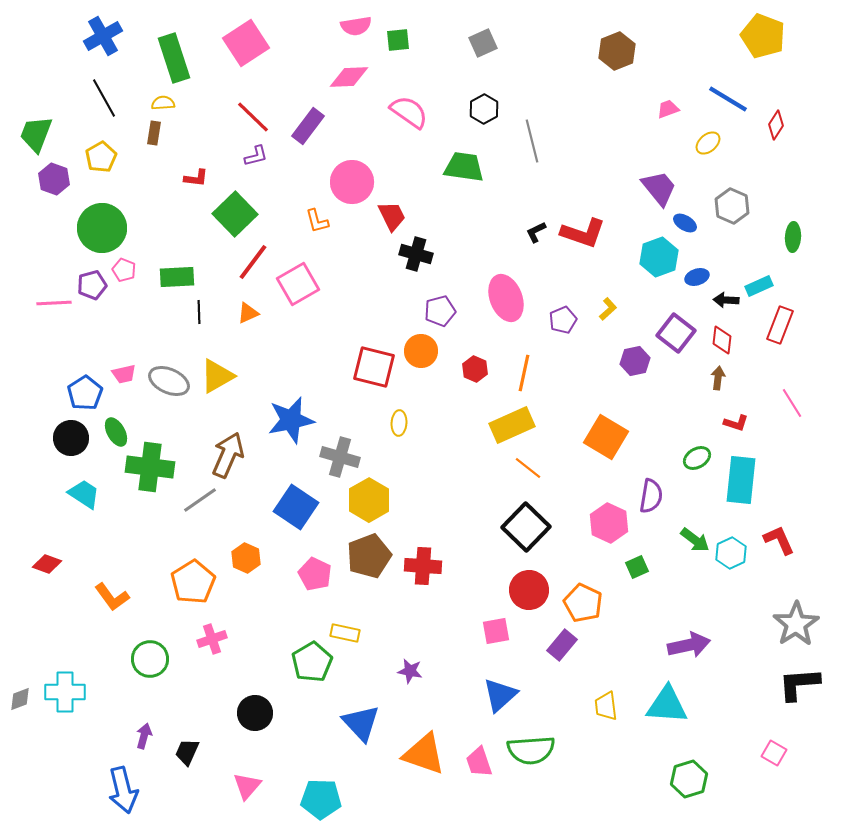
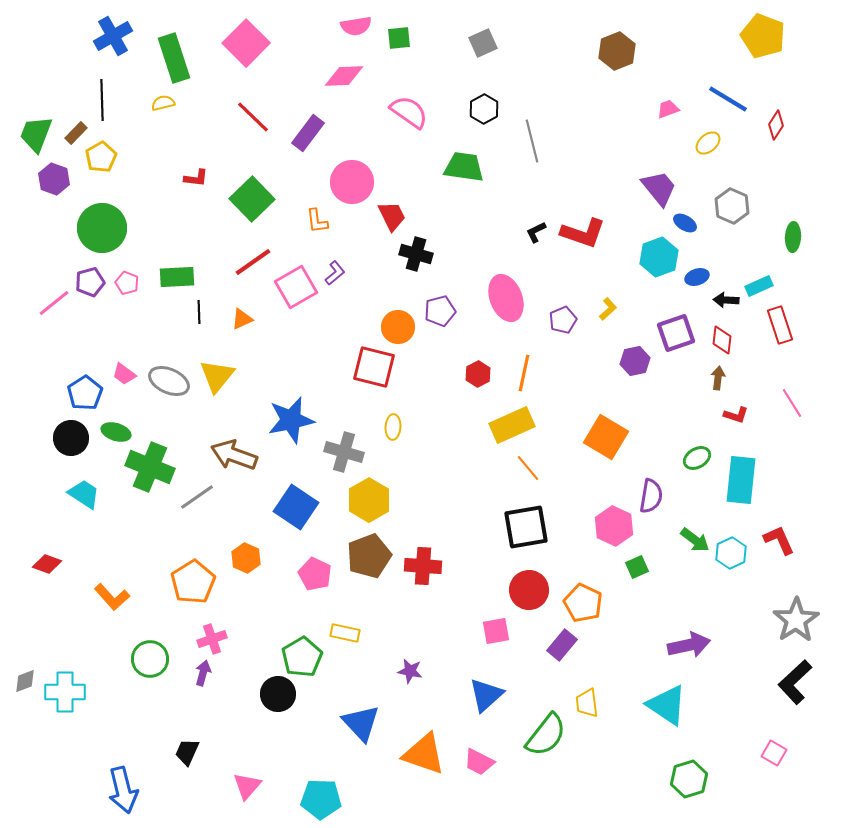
blue cross at (103, 36): moved 10 px right
green square at (398, 40): moved 1 px right, 2 px up
pink square at (246, 43): rotated 12 degrees counterclockwise
pink diamond at (349, 77): moved 5 px left, 1 px up
black line at (104, 98): moved 2 px left, 2 px down; rotated 27 degrees clockwise
yellow semicircle at (163, 103): rotated 10 degrees counterclockwise
purple rectangle at (308, 126): moved 7 px down
brown rectangle at (154, 133): moved 78 px left; rotated 35 degrees clockwise
purple L-shape at (256, 156): moved 79 px right, 117 px down; rotated 25 degrees counterclockwise
green square at (235, 214): moved 17 px right, 15 px up
orange L-shape at (317, 221): rotated 8 degrees clockwise
red line at (253, 262): rotated 18 degrees clockwise
pink pentagon at (124, 270): moved 3 px right, 13 px down
pink square at (298, 284): moved 2 px left, 3 px down
purple pentagon at (92, 285): moved 2 px left, 3 px up
pink line at (54, 303): rotated 36 degrees counterclockwise
orange triangle at (248, 313): moved 6 px left, 6 px down
red rectangle at (780, 325): rotated 39 degrees counterclockwise
purple square at (676, 333): rotated 33 degrees clockwise
orange circle at (421, 351): moved 23 px left, 24 px up
red hexagon at (475, 369): moved 3 px right, 5 px down; rotated 10 degrees clockwise
pink trapezoid at (124, 374): rotated 50 degrees clockwise
yellow triangle at (217, 376): rotated 21 degrees counterclockwise
yellow ellipse at (399, 423): moved 6 px left, 4 px down
red L-shape at (736, 423): moved 8 px up
green ellipse at (116, 432): rotated 44 degrees counterclockwise
brown arrow at (228, 455): moved 6 px right; rotated 93 degrees counterclockwise
gray cross at (340, 457): moved 4 px right, 5 px up
green cross at (150, 467): rotated 15 degrees clockwise
orange line at (528, 468): rotated 12 degrees clockwise
gray line at (200, 500): moved 3 px left, 3 px up
pink hexagon at (609, 523): moved 5 px right, 3 px down
black square at (526, 527): rotated 36 degrees clockwise
orange L-shape at (112, 597): rotated 6 degrees counterclockwise
gray star at (796, 624): moved 4 px up
green pentagon at (312, 662): moved 10 px left, 5 px up
black L-shape at (799, 684): moved 4 px left, 2 px up; rotated 39 degrees counterclockwise
blue triangle at (500, 695): moved 14 px left
gray diamond at (20, 699): moved 5 px right, 18 px up
cyan triangle at (667, 705): rotated 30 degrees clockwise
yellow trapezoid at (606, 706): moved 19 px left, 3 px up
black circle at (255, 713): moved 23 px right, 19 px up
purple arrow at (144, 736): moved 59 px right, 63 px up
green semicircle at (531, 750): moved 15 px right, 15 px up; rotated 48 degrees counterclockwise
pink trapezoid at (479, 762): rotated 44 degrees counterclockwise
